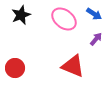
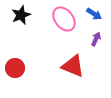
pink ellipse: rotated 15 degrees clockwise
purple arrow: rotated 16 degrees counterclockwise
